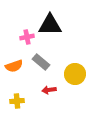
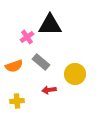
pink cross: rotated 24 degrees counterclockwise
